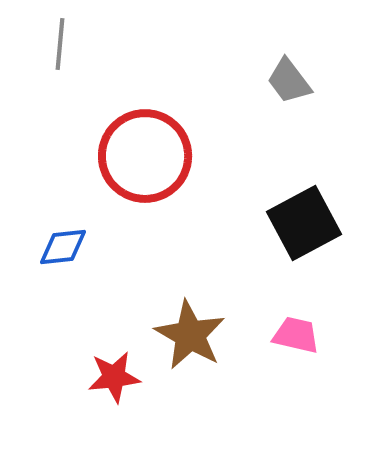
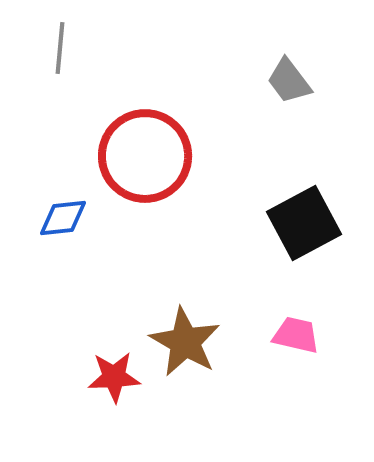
gray line: moved 4 px down
blue diamond: moved 29 px up
brown star: moved 5 px left, 7 px down
red star: rotated 4 degrees clockwise
